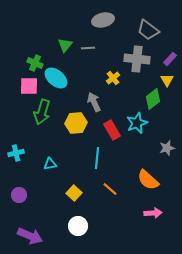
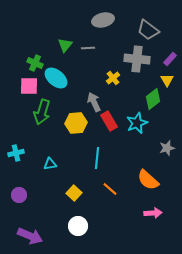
red rectangle: moved 3 px left, 9 px up
